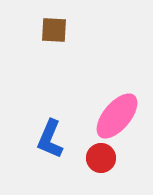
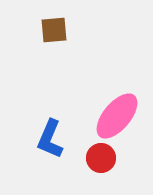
brown square: rotated 8 degrees counterclockwise
